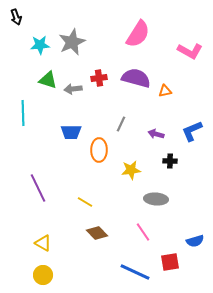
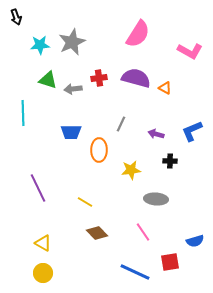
orange triangle: moved 3 px up; rotated 40 degrees clockwise
yellow circle: moved 2 px up
